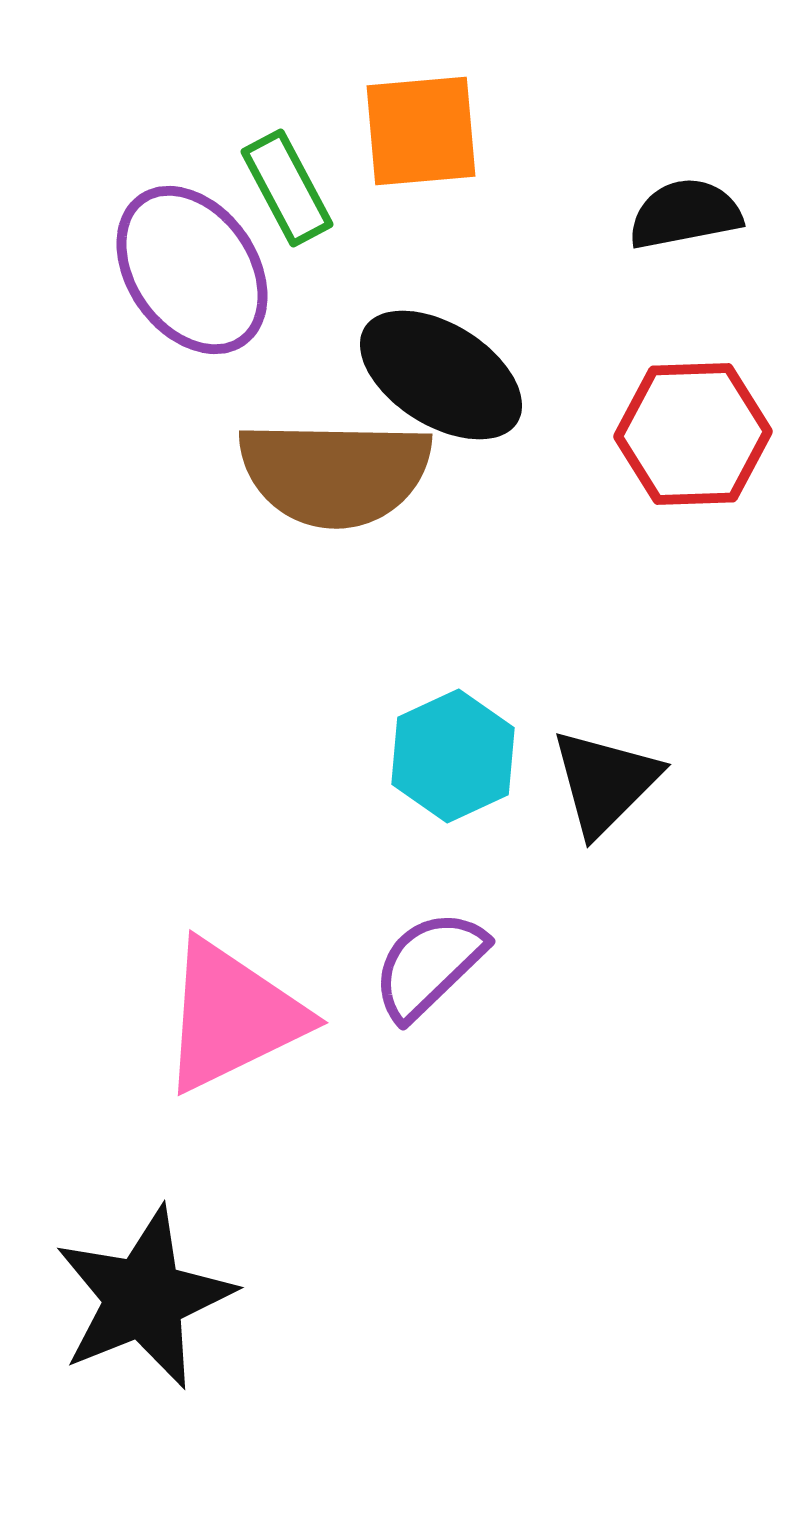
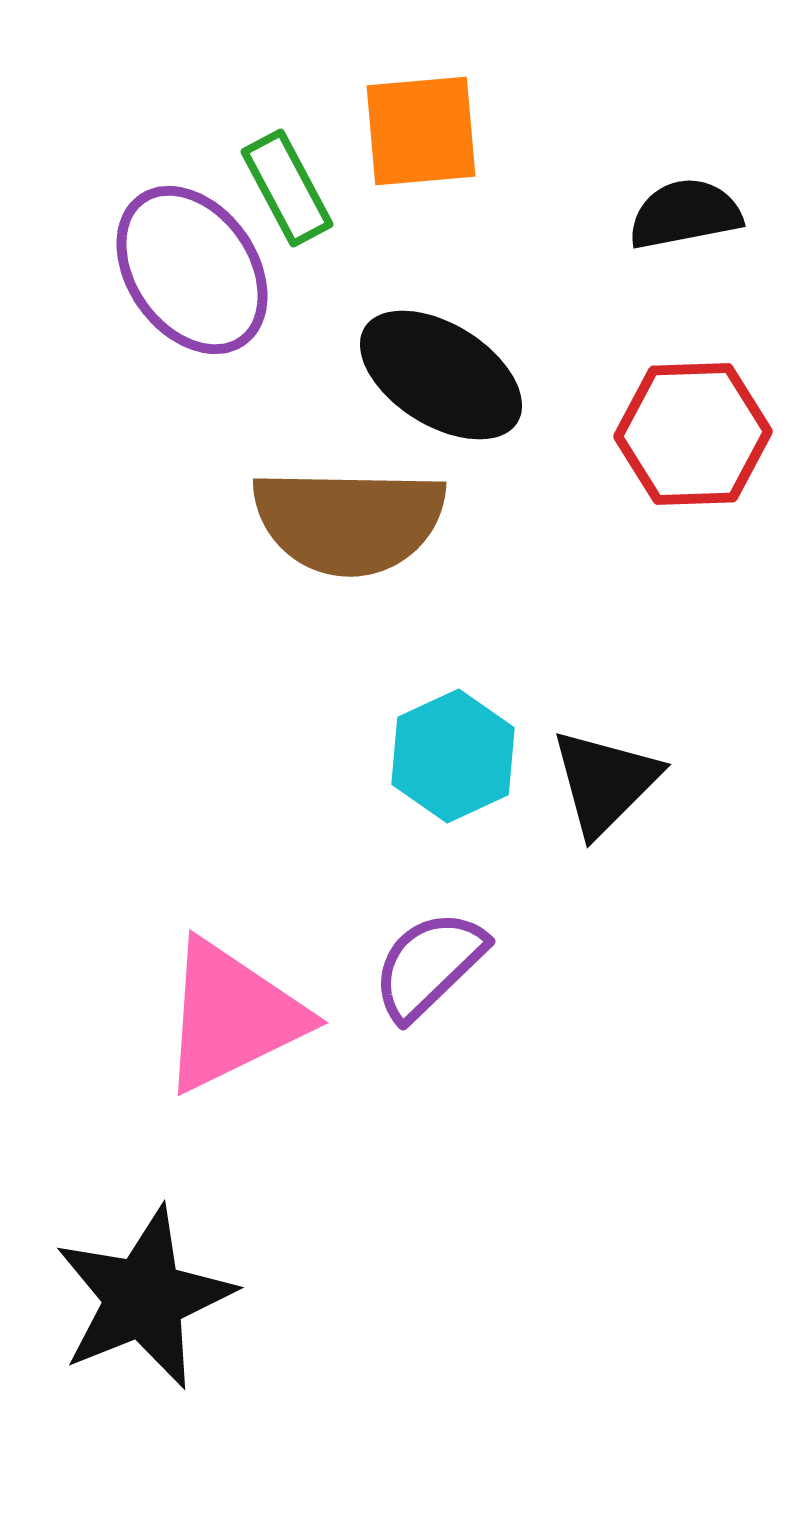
brown semicircle: moved 14 px right, 48 px down
